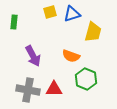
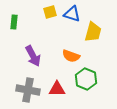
blue triangle: rotated 36 degrees clockwise
red triangle: moved 3 px right
